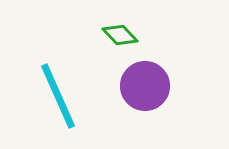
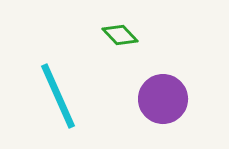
purple circle: moved 18 px right, 13 px down
